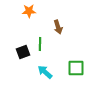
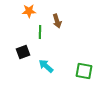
brown arrow: moved 1 px left, 6 px up
green line: moved 12 px up
green square: moved 8 px right, 3 px down; rotated 12 degrees clockwise
cyan arrow: moved 1 px right, 6 px up
